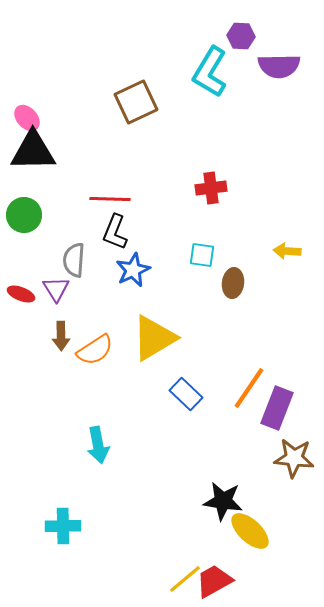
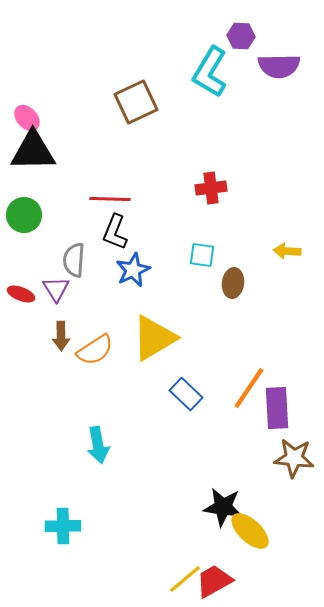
purple rectangle: rotated 24 degrees counterclockwise
black star: moved 6 px down
